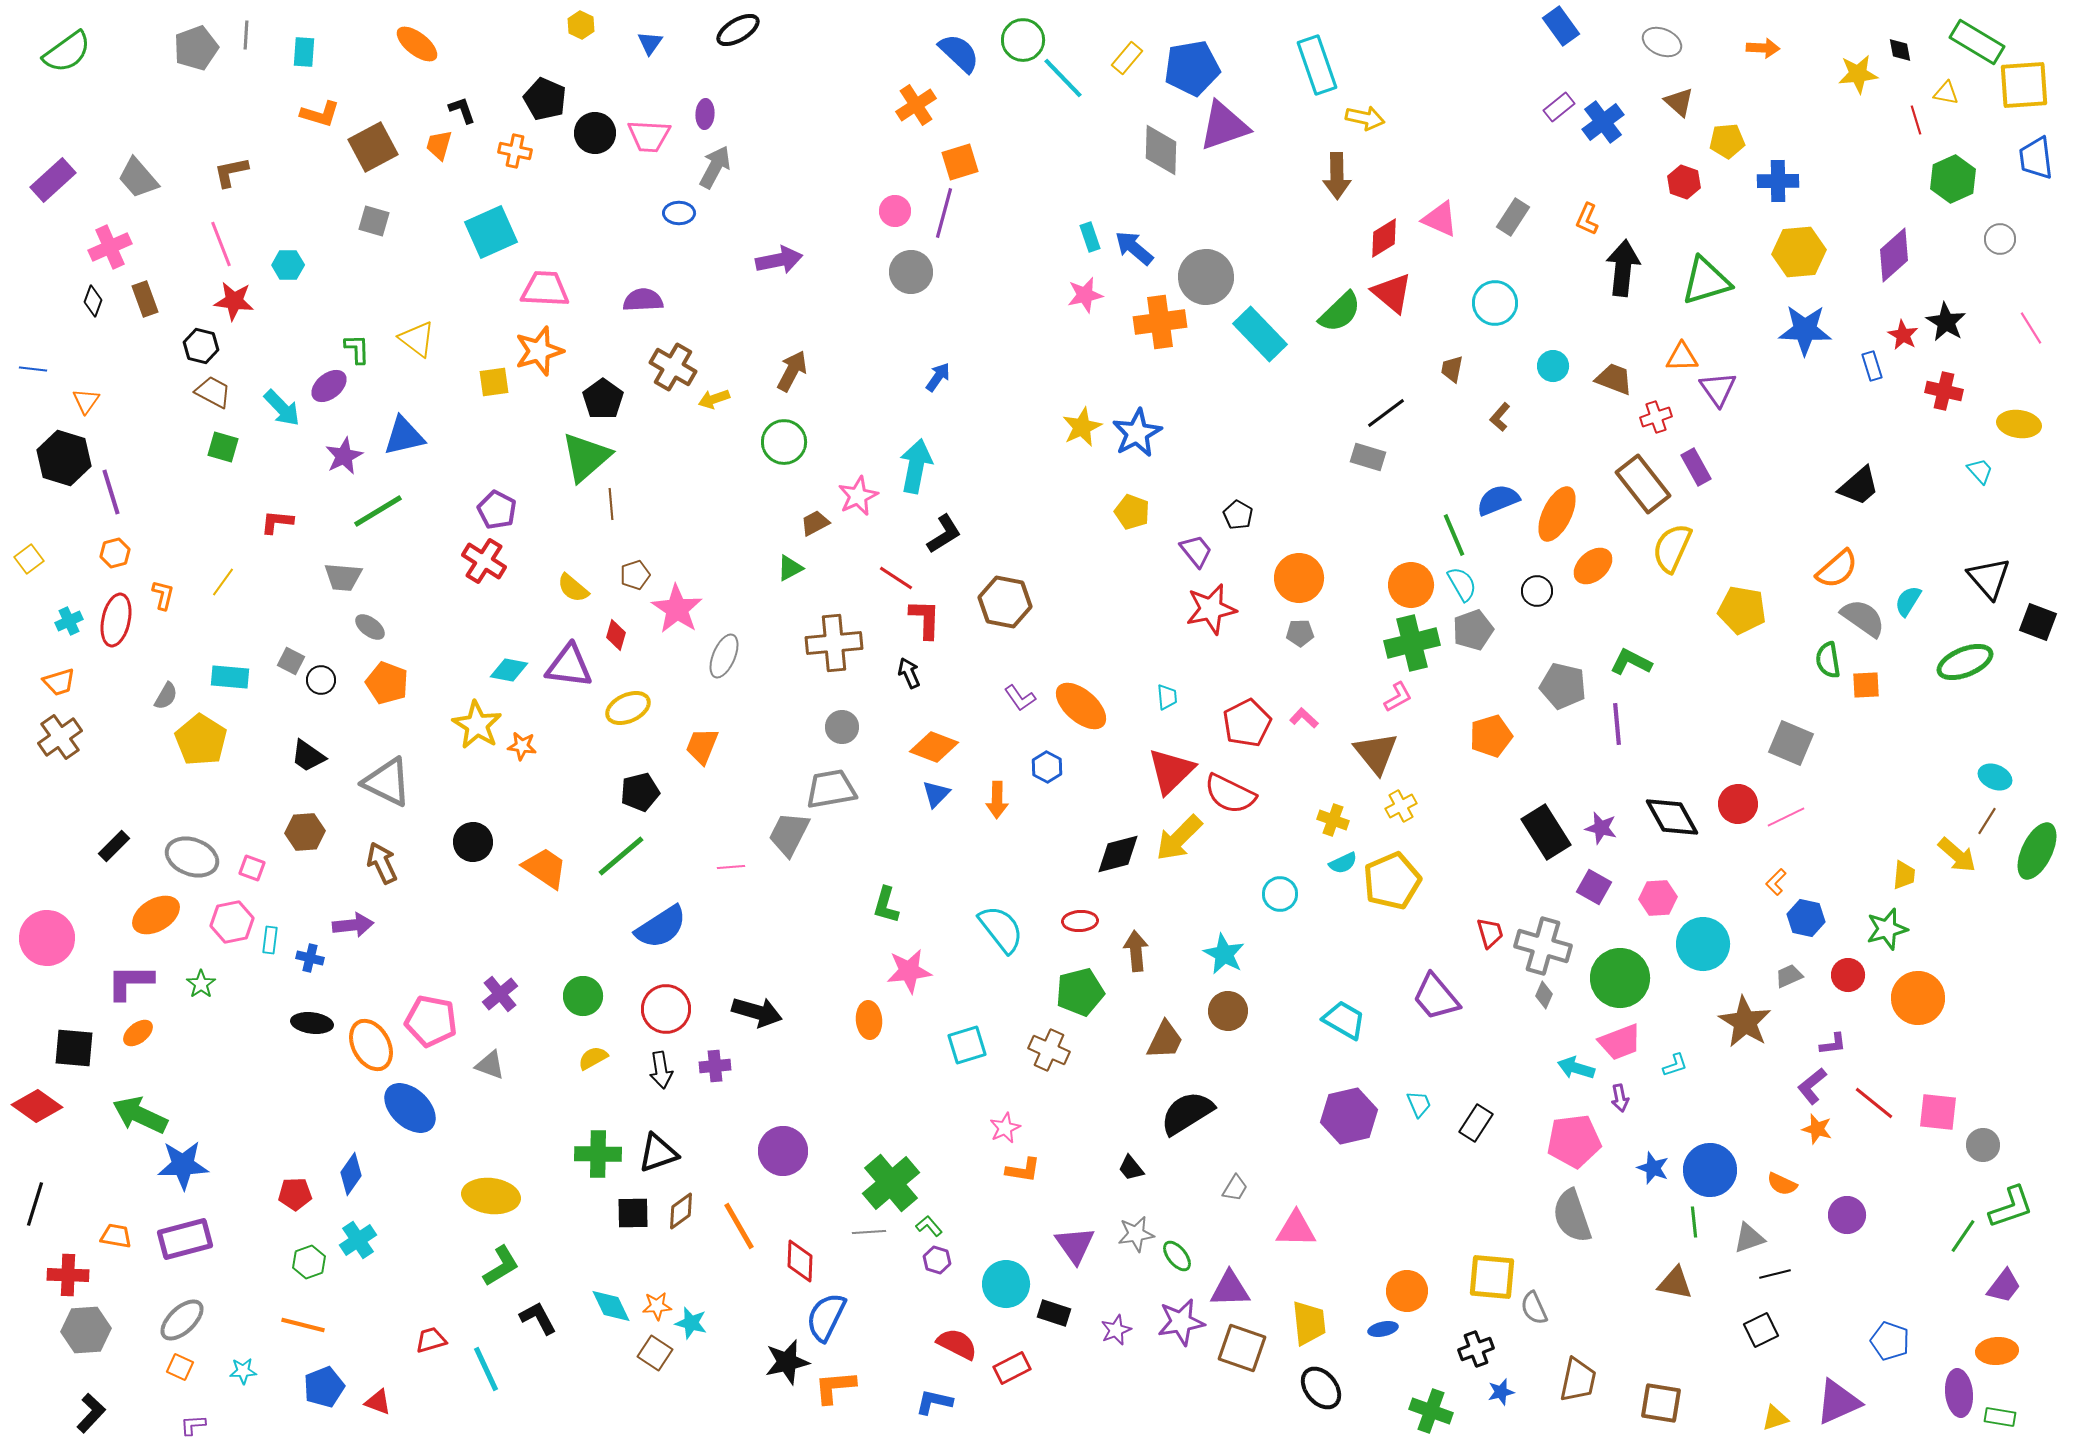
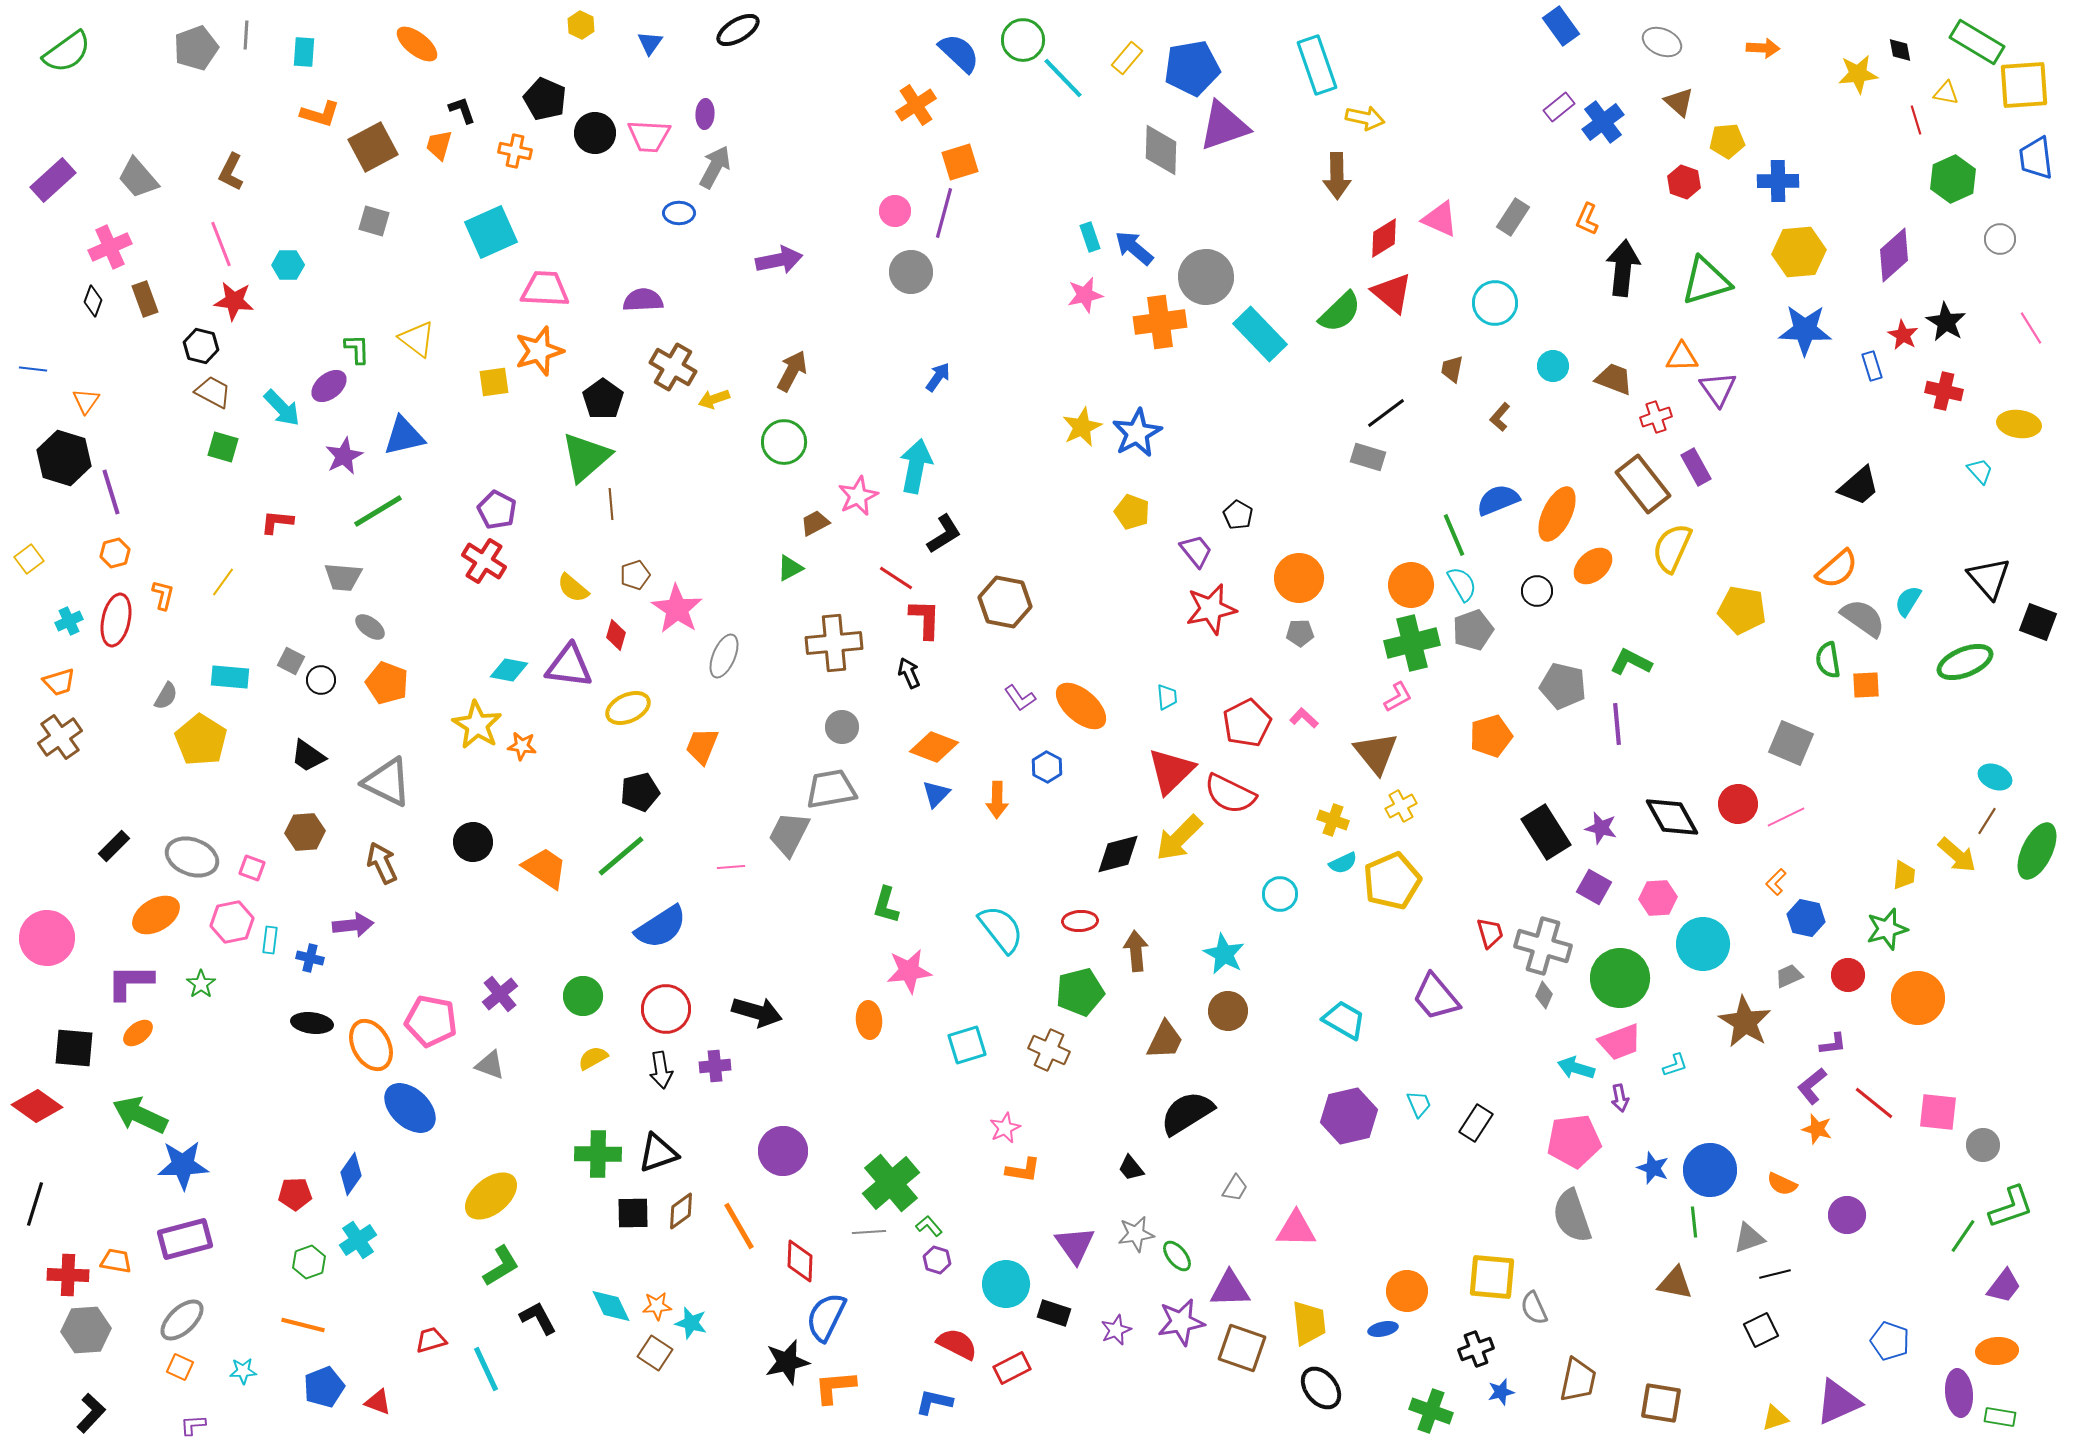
brown L-shape at (231, 172): rotated 51 degrees counterclockwise
yellow ellipse at (491, 1196): rotated 46 degrees counterclockwise
orange trapezoid at (116, 1236): moved 25 px down
